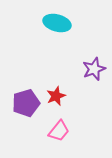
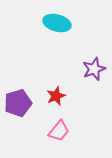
purple pentagon: moved 8 px left
